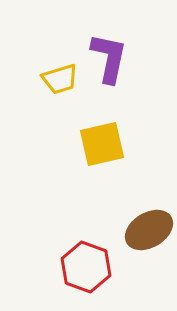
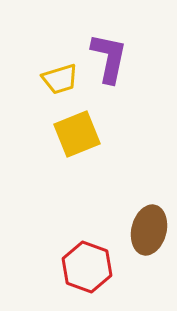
yellow square: moved 25 px left, 10 px up; rotated 9 degrees counterclockwise
brown ellipse: rotated 45 degrees counterclockwise
red hexagon: moved 1 px right
